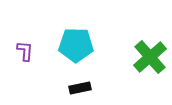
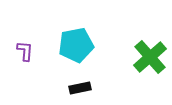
cyan pentagon: rotated 12 degrees counterclockwise
